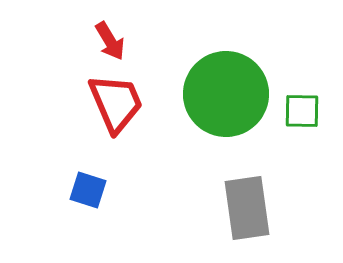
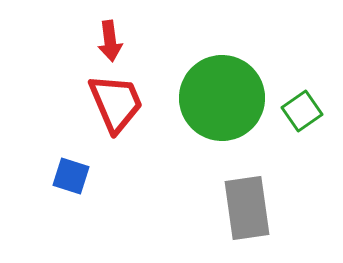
red arrow: rotated 24 degrees clockwise
green circle: moved 4 px left, 4 px down
green square: rotated 36 degrees counterclockwise
blue square: moved 17 px left, 14 px up
